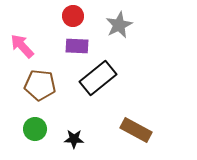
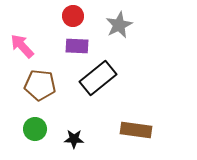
brown rectangle: rotated 20 degrees counterclockwise
